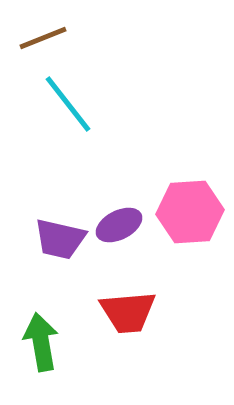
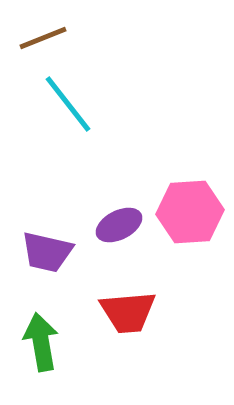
purple trapezoid: moved 13 px left, 13 px down
